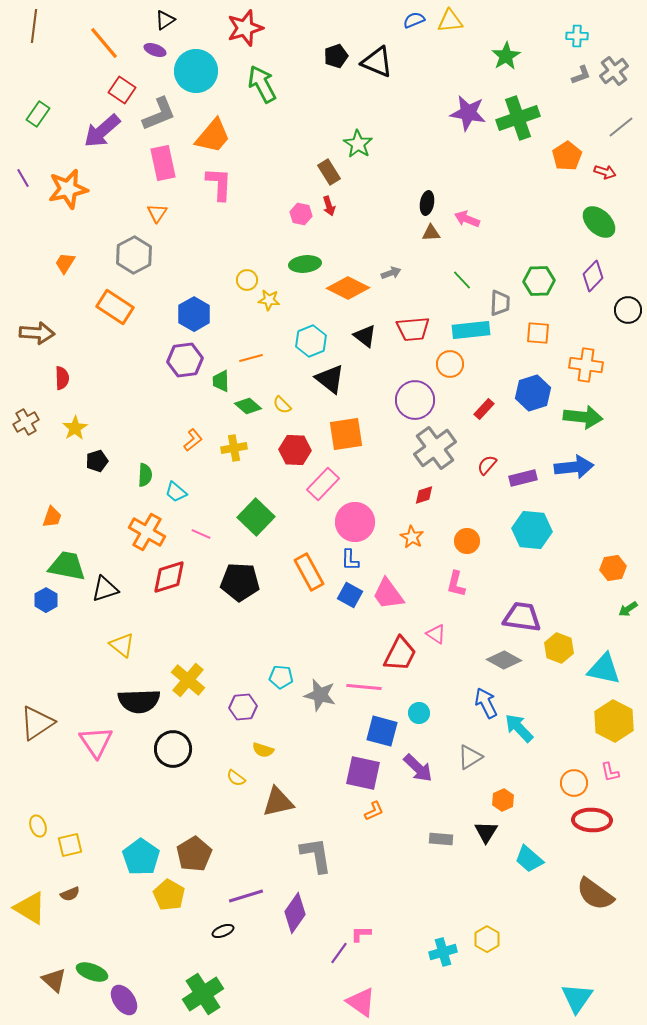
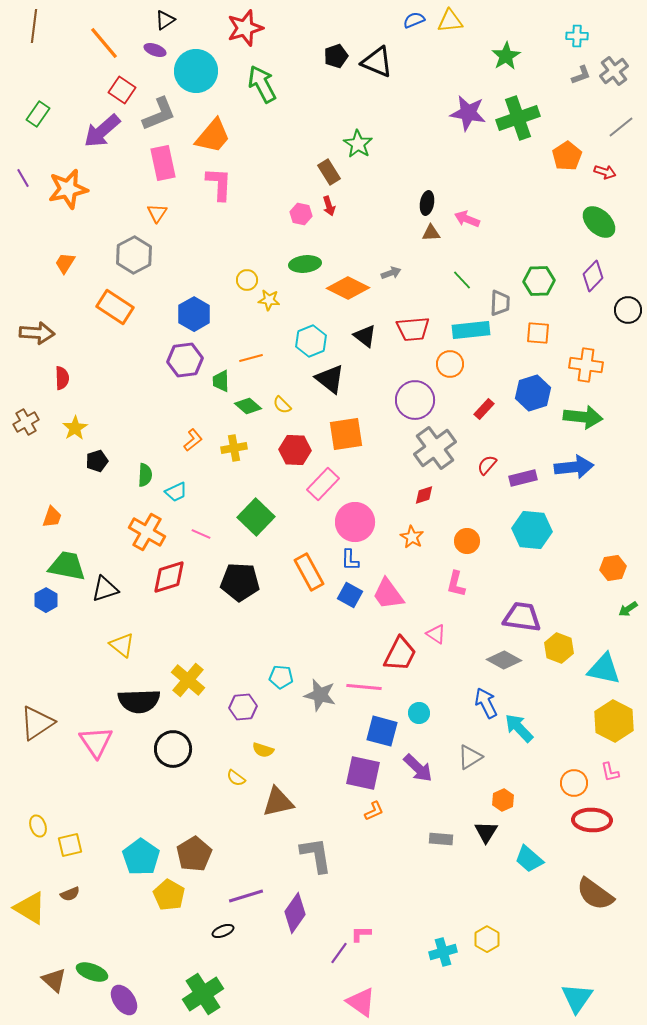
cyan trapezoid at (176, 492): rotated 65 degrees counterclockwise
